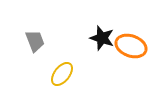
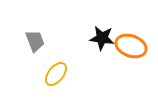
black star: rotated 10 degrees counterclockwise
yellow ellipse: moved 6 px left
